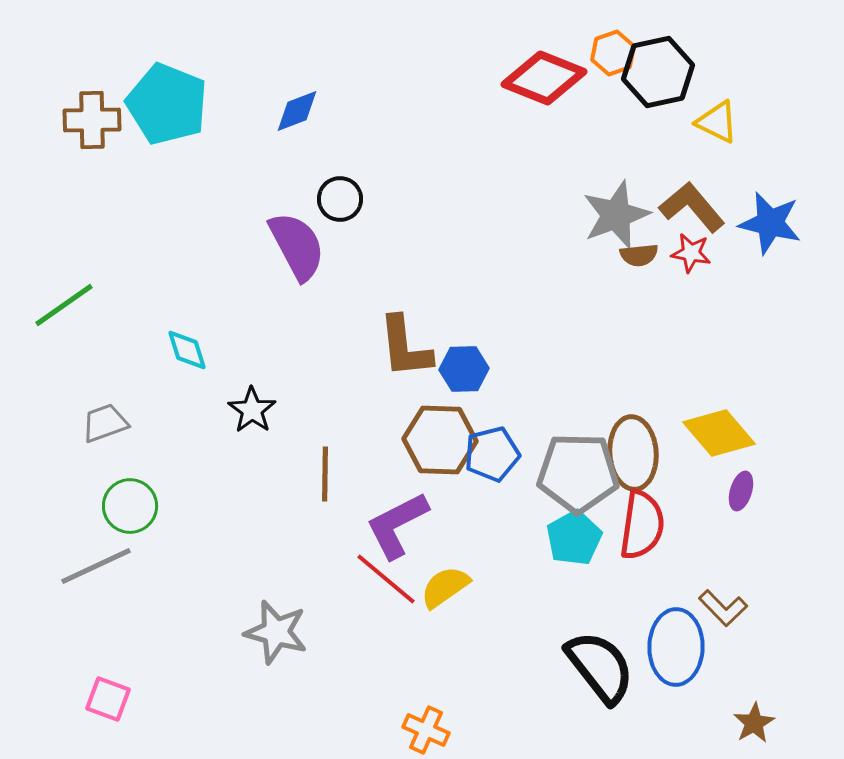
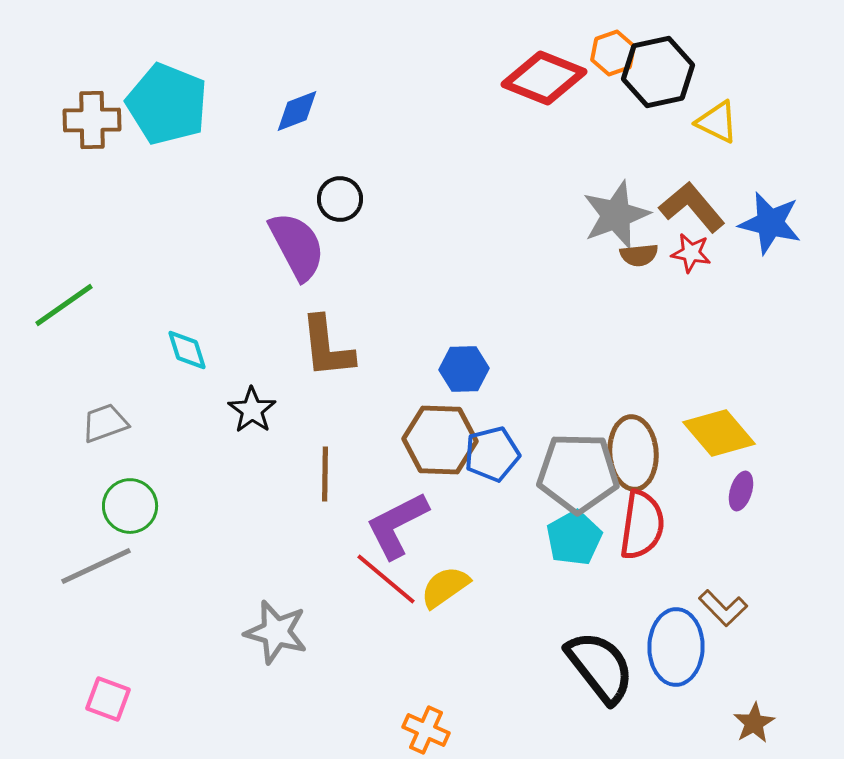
brown L-shape at (405, 347): moved 78 px left
